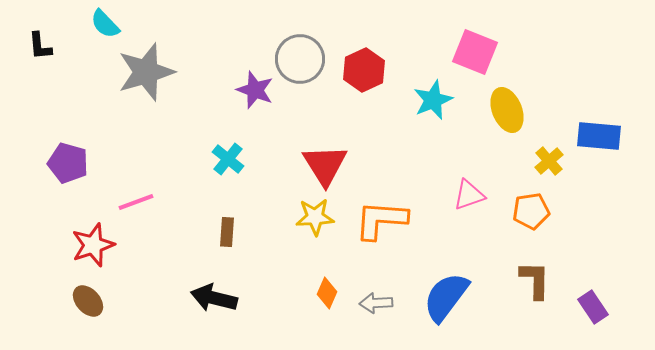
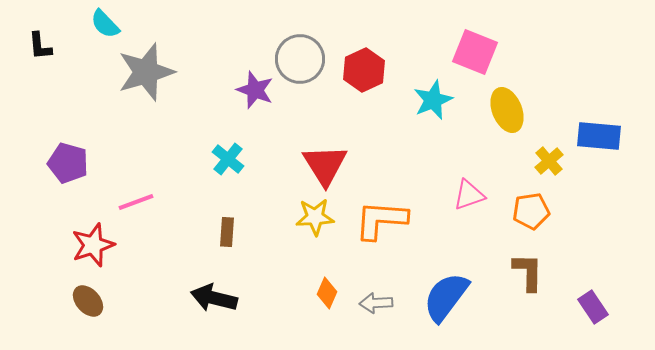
brown L-shape: moved 7 px left, 8 px up
